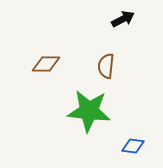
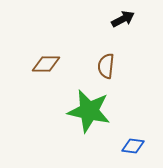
green star: rotated 6 degrees clockwise
